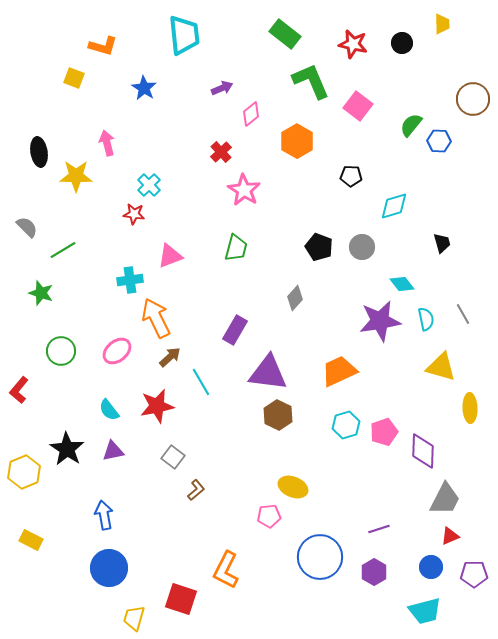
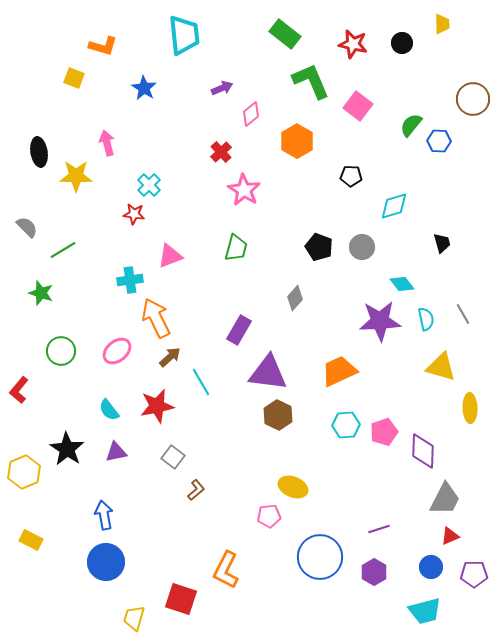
purple star at (380, 321): rotated 6 degrees clockwise
purple rectangle at (235, 330): moved 4 px right
cyan hexagon at (346, 425): rotated 12 degrees clockwise
purple triangle at (113, 451): moved 3 px right, 1 px down
blue circle at (109, 568): moved 3 px left, 6 px up
